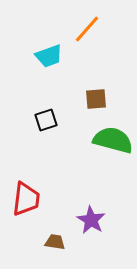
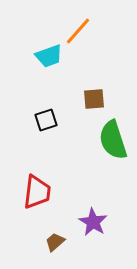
orange line: moved 9 px left, 2 px down
brown square: moved 2 px left
green semicircle: rotated 123 degrees counterclockwise
red trapezoid: moved 11 px right, 7 px up
purple star: moved 2 px right, 2 px down
brown trapezoid: rotated 50 degrees counterclockwise
